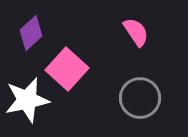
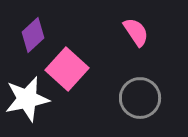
purple diamond: moved 2 px right, 2 px down
white star: moved 1 px up
